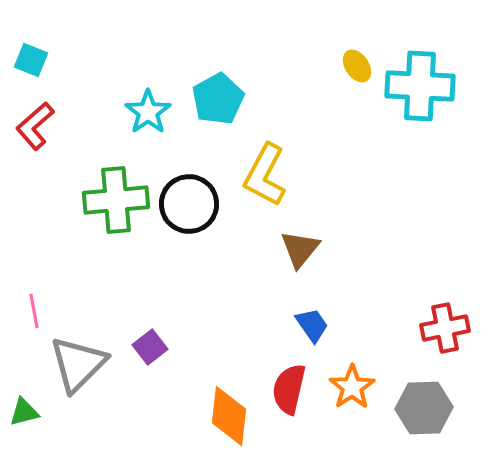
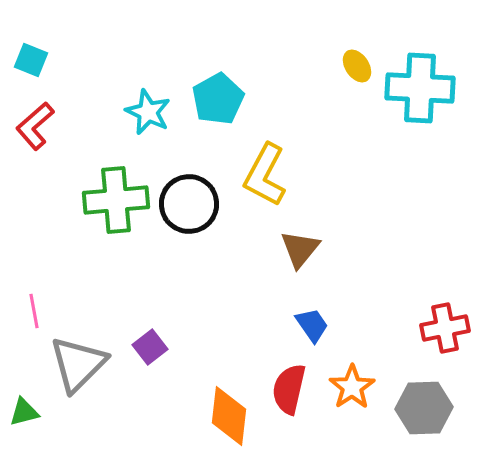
cyan cross: moved 2 px down
cyan star: rotated 12 degrees counterclockwise
